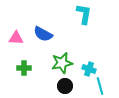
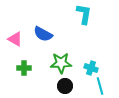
pink triangle: moved 1 px left, 1 px down; rotated 28 degrees clockwise
green star: moved 1 px left; rotated 10 degrees clockwise
cyan cross: moved 2 px right, 1 px up
